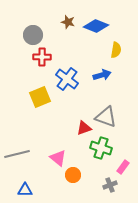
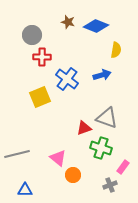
gray circle: moved 1 px left
gray triangle: moved 1 px right, 1 px down
